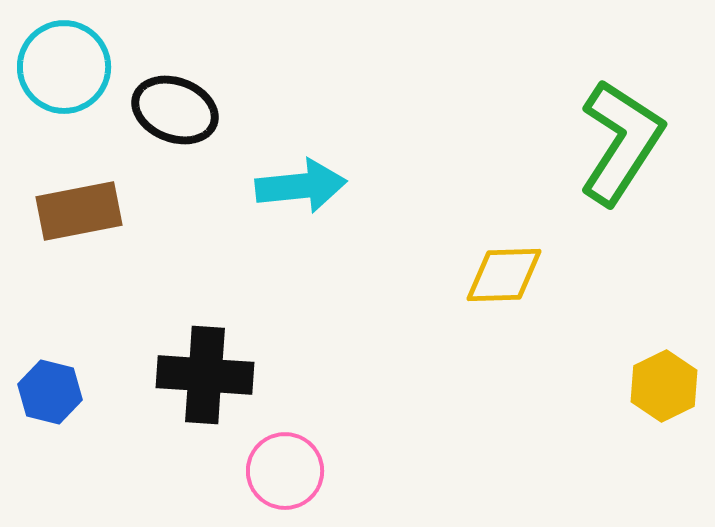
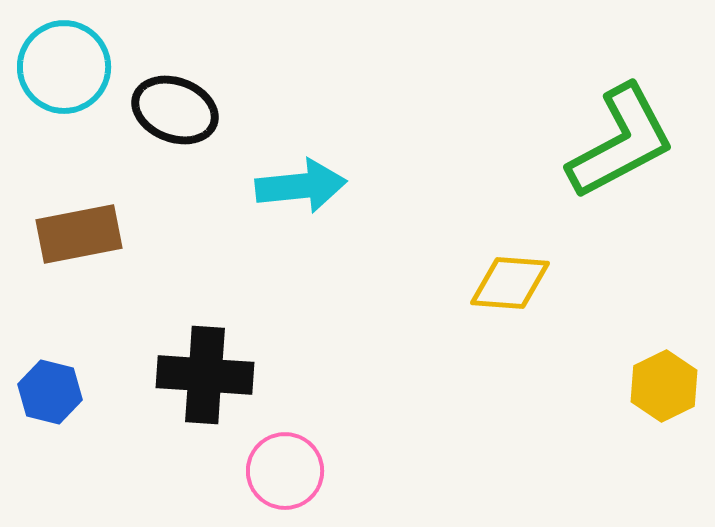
green L-shape: rotated 29 degrees clockwise
brown rectangle: moved 23 px down
yellow diamond: moved 6 px right, 8 px down; rotated 6 degrees clockwise
